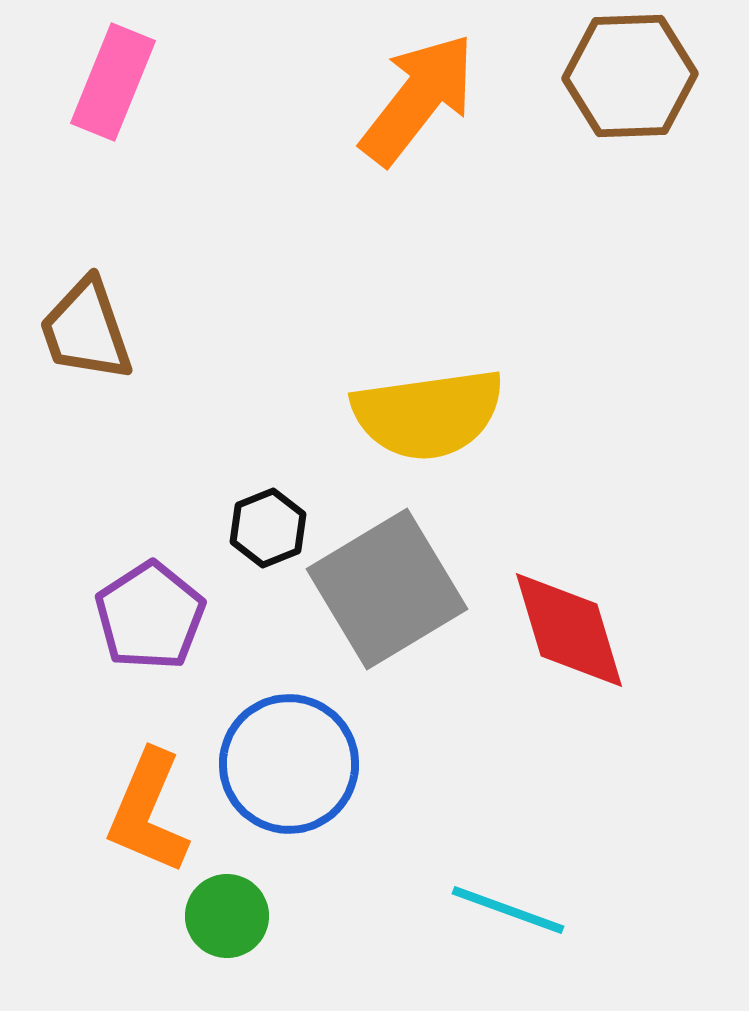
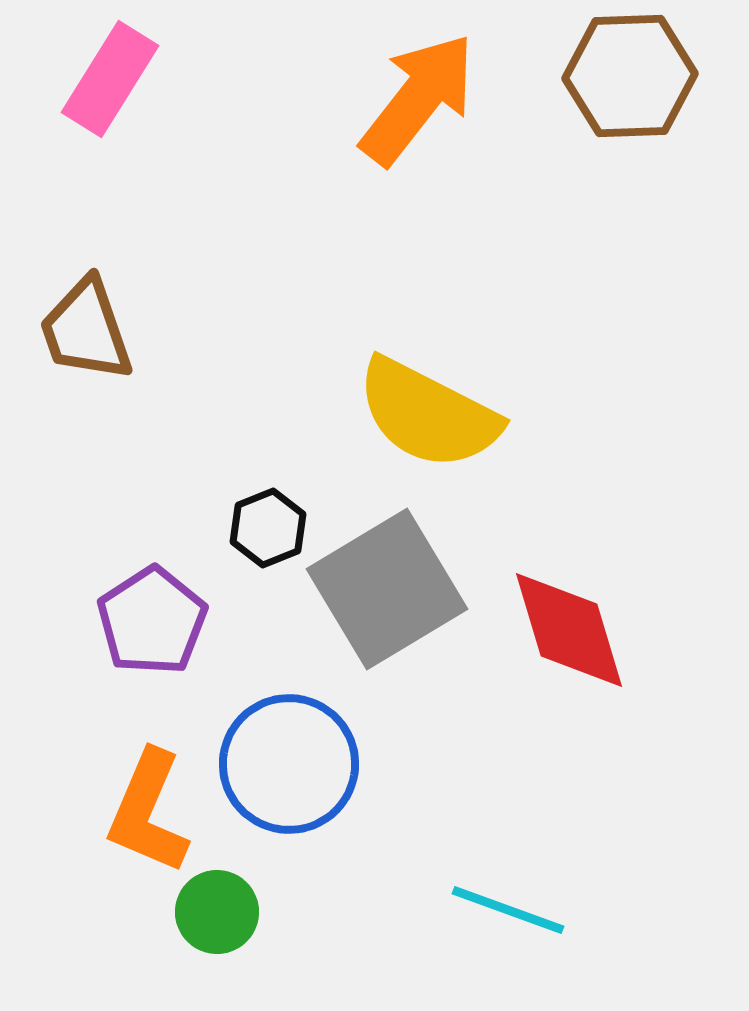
pink rectangle: moved 3 px left, 3 px up; rotated 10 degrees clockwise
yellow semicircle: rotated 35 degrees clockwise
purple pentagon: moved 2 px right, 5 px down
green circle: moved 10 px left, 4 px up
